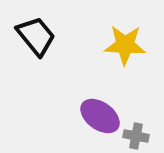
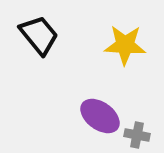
black trapezoid: moved 3 px right, 1 px up
gray cross: moved 1 px right, 1 px up
